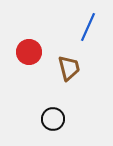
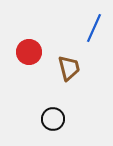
blue line: moved 6 px right, 1 px down
